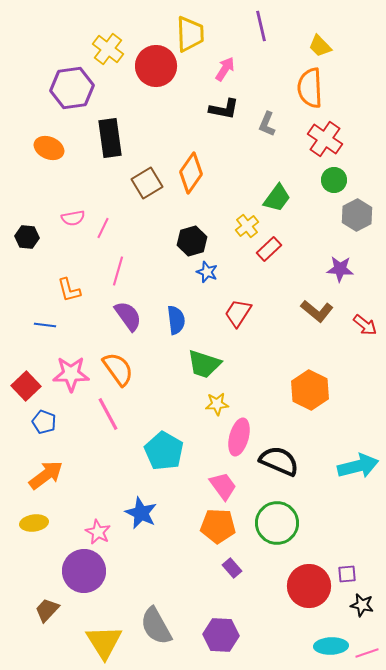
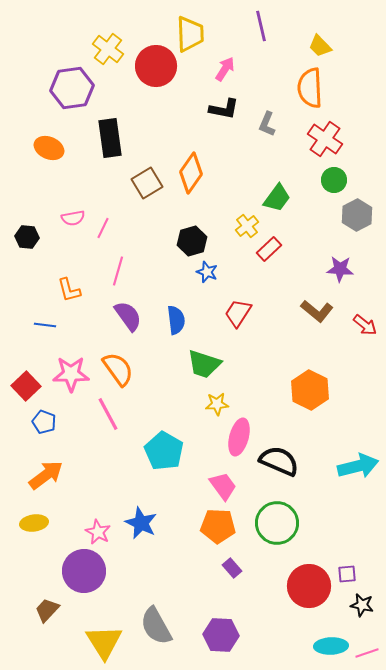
blue star at (141, 513): moved 10 px down
